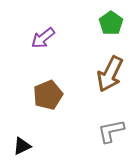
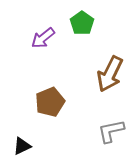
green pentagon: moved 29 px left
brown pentagon: moved 2 px right, 7 px down
